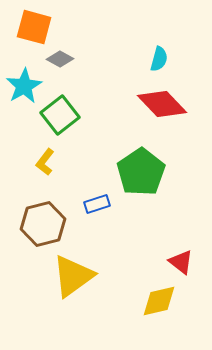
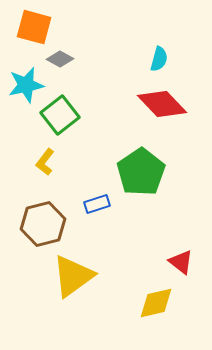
cyan star: moved 2 px right, 1 px up; rotated 18 degrees clockwise
yellow diamond: moved 3 px left, 2 px down
